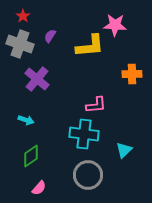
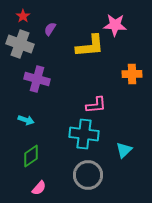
purple semicircle: moved 7 px up
purple cross: rotated 25 degrees counterclockwise
